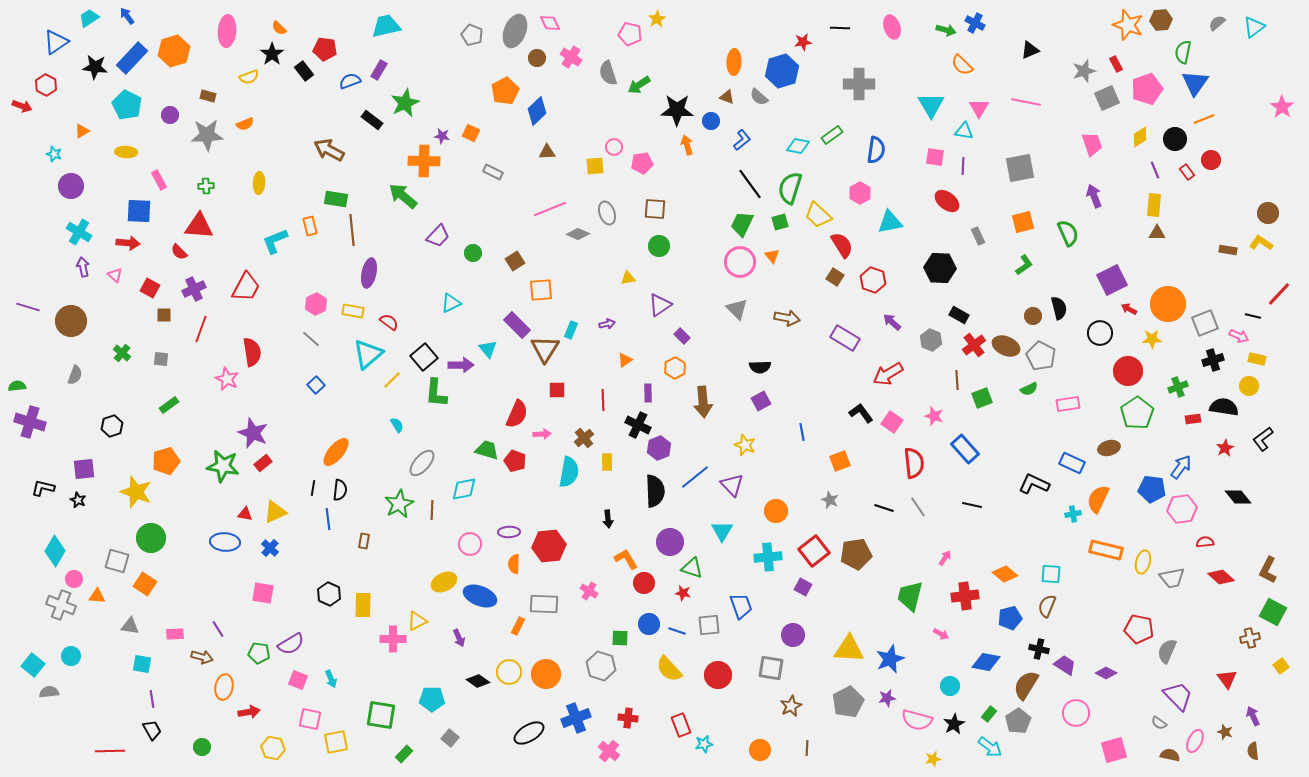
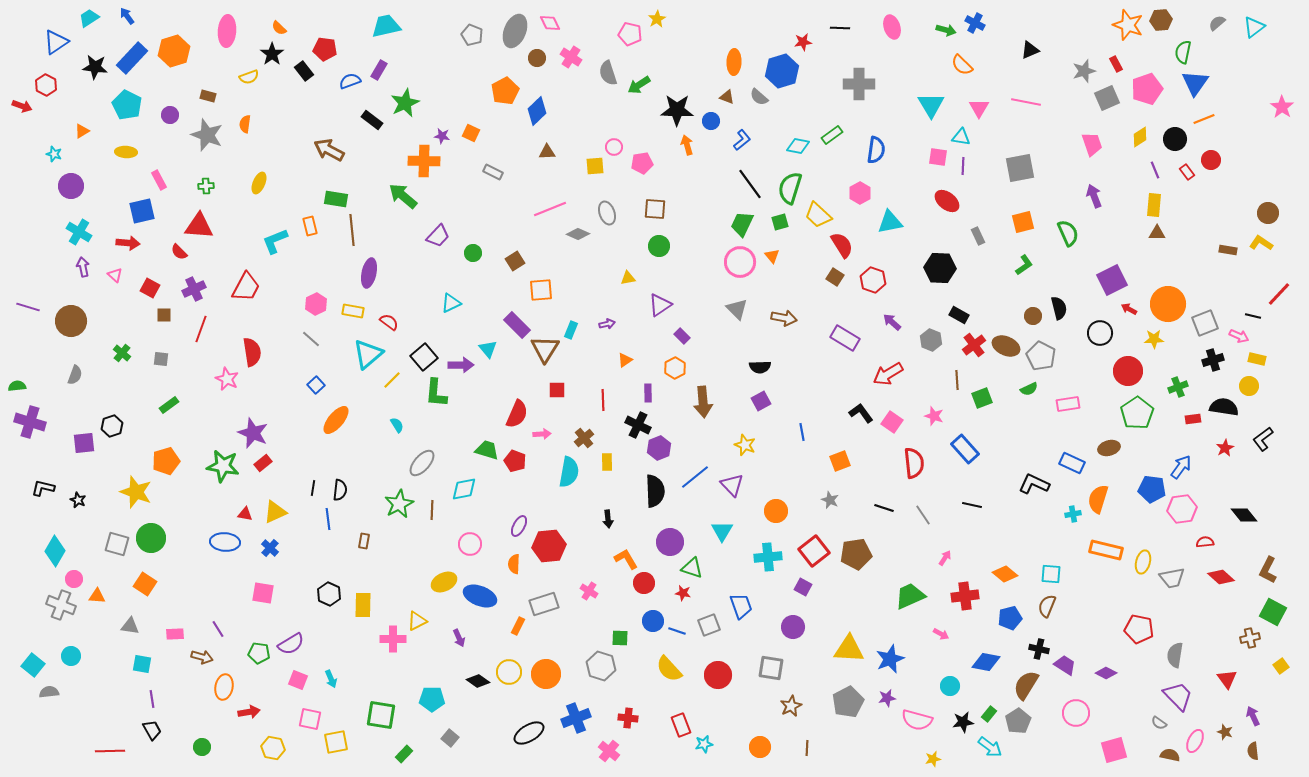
orange semicircle at (245, 124): rotated 120 degrees clockwise
cyan triangle at (964, 131): moved 3 px left, 6 px down
gray star at (207, 135): rotated 24 degrees clockwise
pink square at (935, 157): moved 3 px right
yellow ellipse at (259, 183): rotated 20 degrees clockwise
blue square at (139, 211): moved 3 px right; rotated 16 degrees counterclockwise
brown arrow at (787, 318): moved 3 px left
yellow star at (1152, 339): moved 2 px right
orange ellipse at (336, 452): moved 32 px up
purple square at (84, 469): moved 26 px up
black diamond at (1238, 497): moved 6 px right, 18 px down
orange semicircle at (1098, 499): rotated 8 degrees counterclockwise
gray line at (918, 507): moved 5 px right, 8 px down
purple ellipse at (509, 532): moved 10 px right, 6 px up; rotated 60 degrees counterclockwise
gray square at (117, 561): moved 17 px up
green trapezoid at (910, 596): rotated 52 degrees clockwise
gray rectangle at (544, 604): rotated 20 degrees counterclockwise
blue circle at (649, 624): moved 4 px right, 3 px up
gray square at (709, 625): rotated 15 degrees counterclockwise
purple circle at (793, 635): moved 8 px up
gray semicircle at (1167, 651): moved 8 px right, 4 px down; rotated 15 degrees counterclockwise
black star at (954, 724): moved 9 px right, 2 px up; rotated 20 degrees clockwise
orange circle at (760, 750): moved 3 px up
